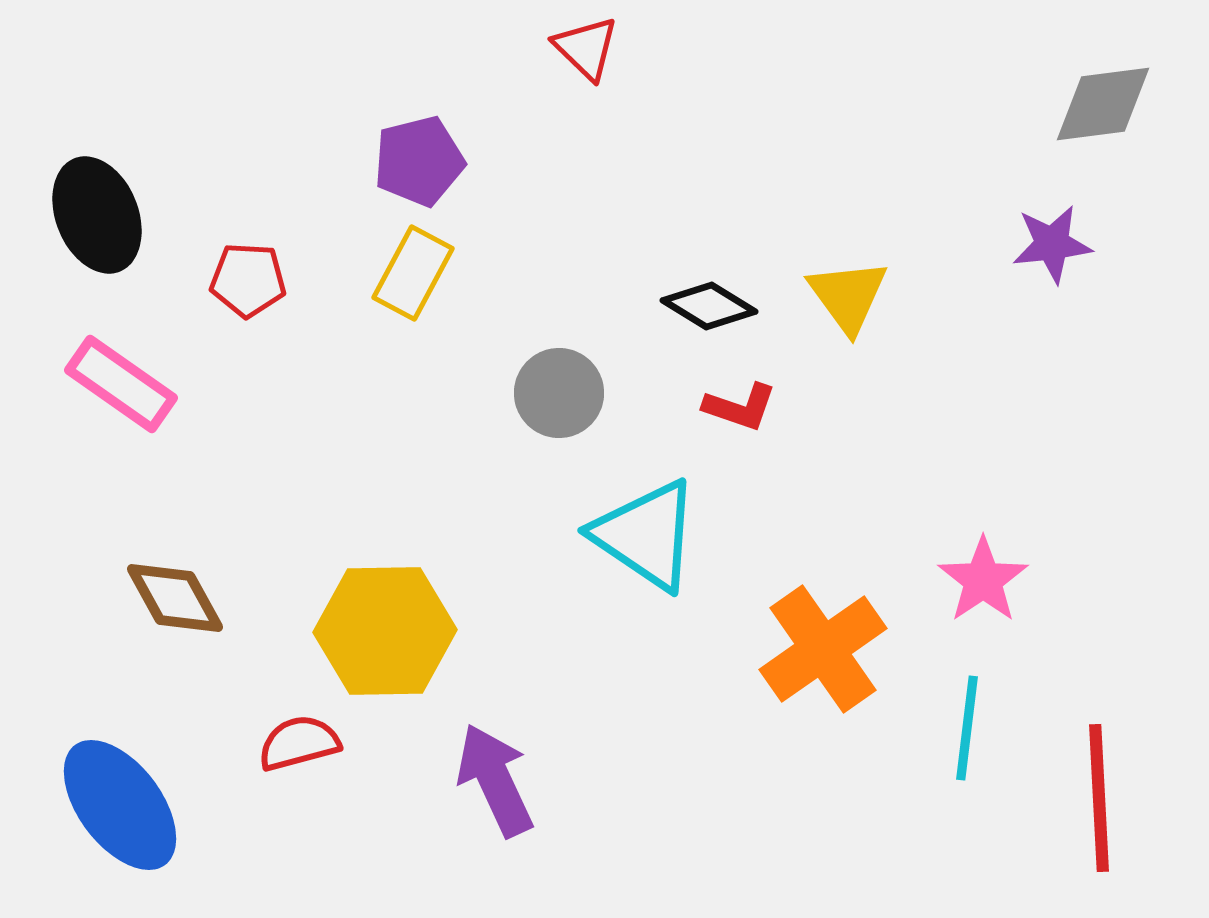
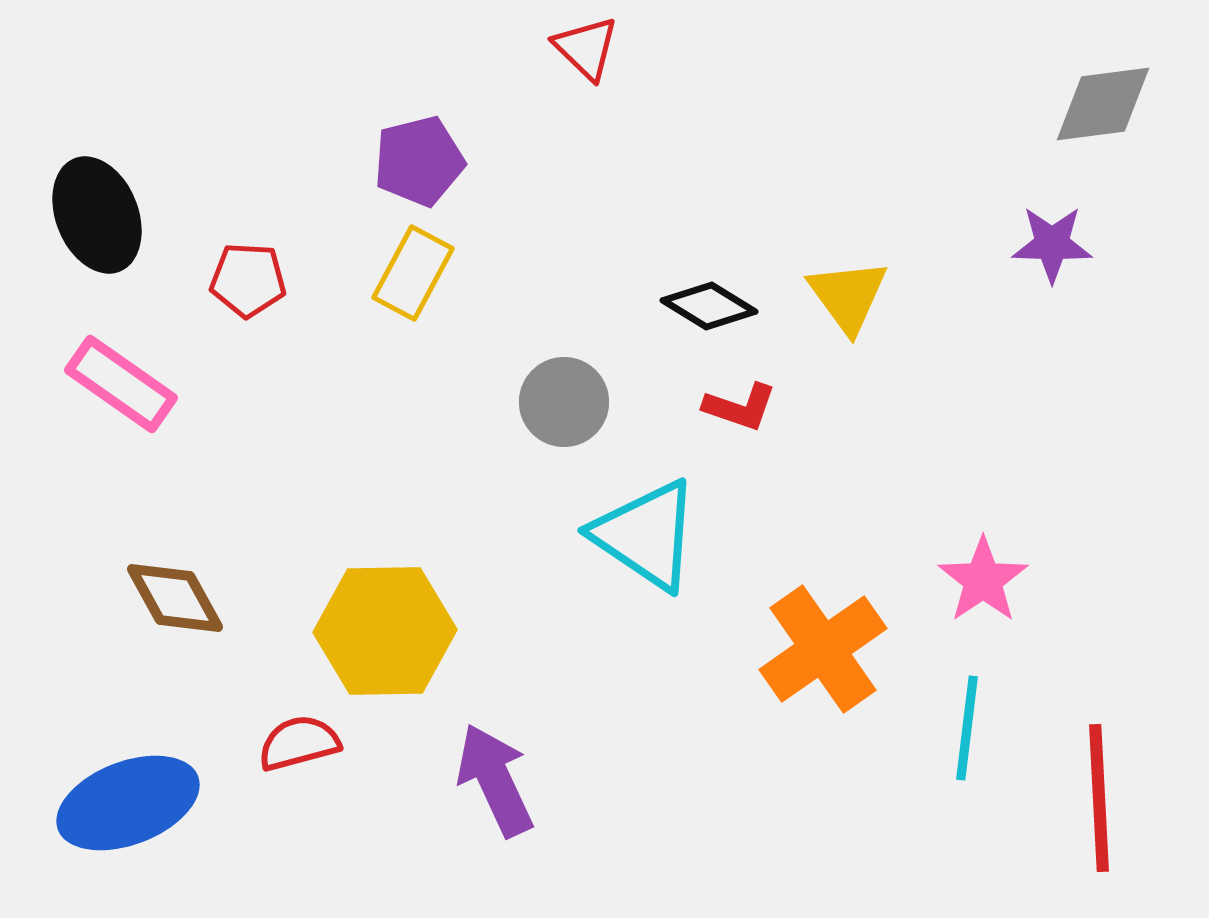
purple star: rotated 8 degrees clockwise
gray circle: moved 5 px right, 9 px down
blue ellipse: moved 8 px right, 2 px up; rotated 74 degrees counterclockwise
